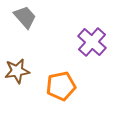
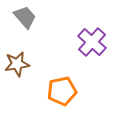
brown star: moved 7 px up
orange pentagon: moved 1 px right, 5 px down
